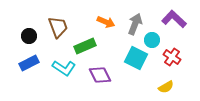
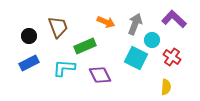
cyan L-shape: rotated 150 degrees clockwise
yellow semicircle: rotated 56 degrees counterclockwise
